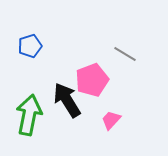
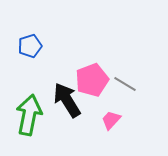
gray line: moved 30 px down
